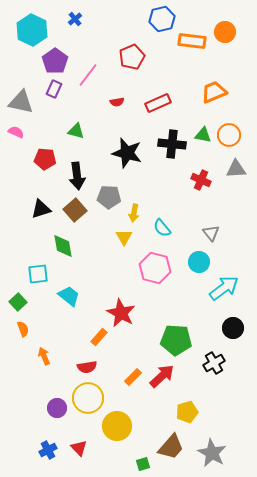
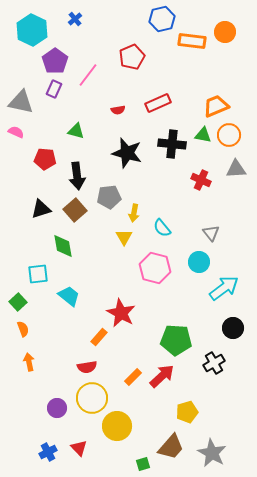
orange trapezoid at (214, 92): moved 2 px right, 14 px down
red semicircle at (117, 102): moved 1 px right, 8 px down
gray pentagon at (109, 197): rotated 10 degrees counterclockwise
orange arrow at (44, 356): moved 15 px left, 6 px down; rotated 12 degrees clockwise
yellow circle at (88, 398): moved 4 px right
blue cross at (48, 450): moved 2 px down
